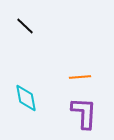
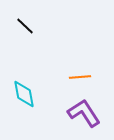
cyan diamond: moved 2 px left, 4 px up
purple L-shape: rotated 36 degrees counterclockwise
